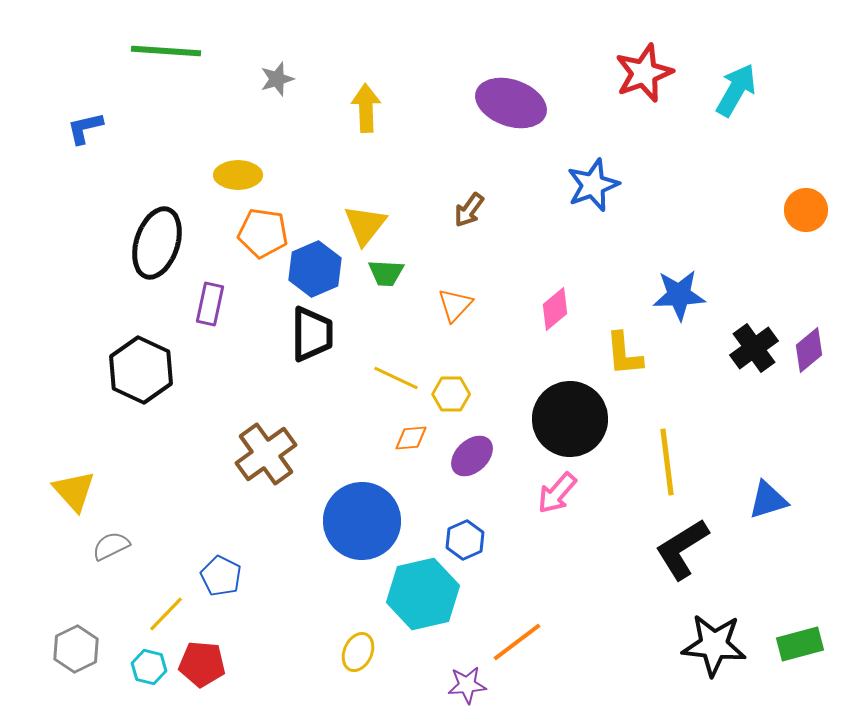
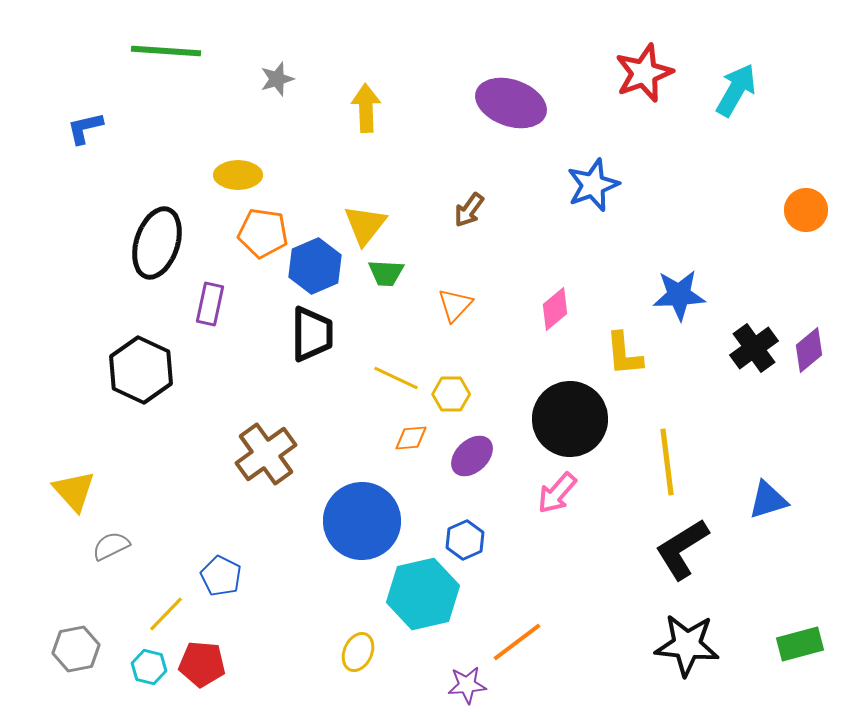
blue hexagon at (315, 269): moved 3 px up
black star at (714, 645): moved 27 px left
gray hexagon at (76, 649): rotated 15 degrees clockwise
